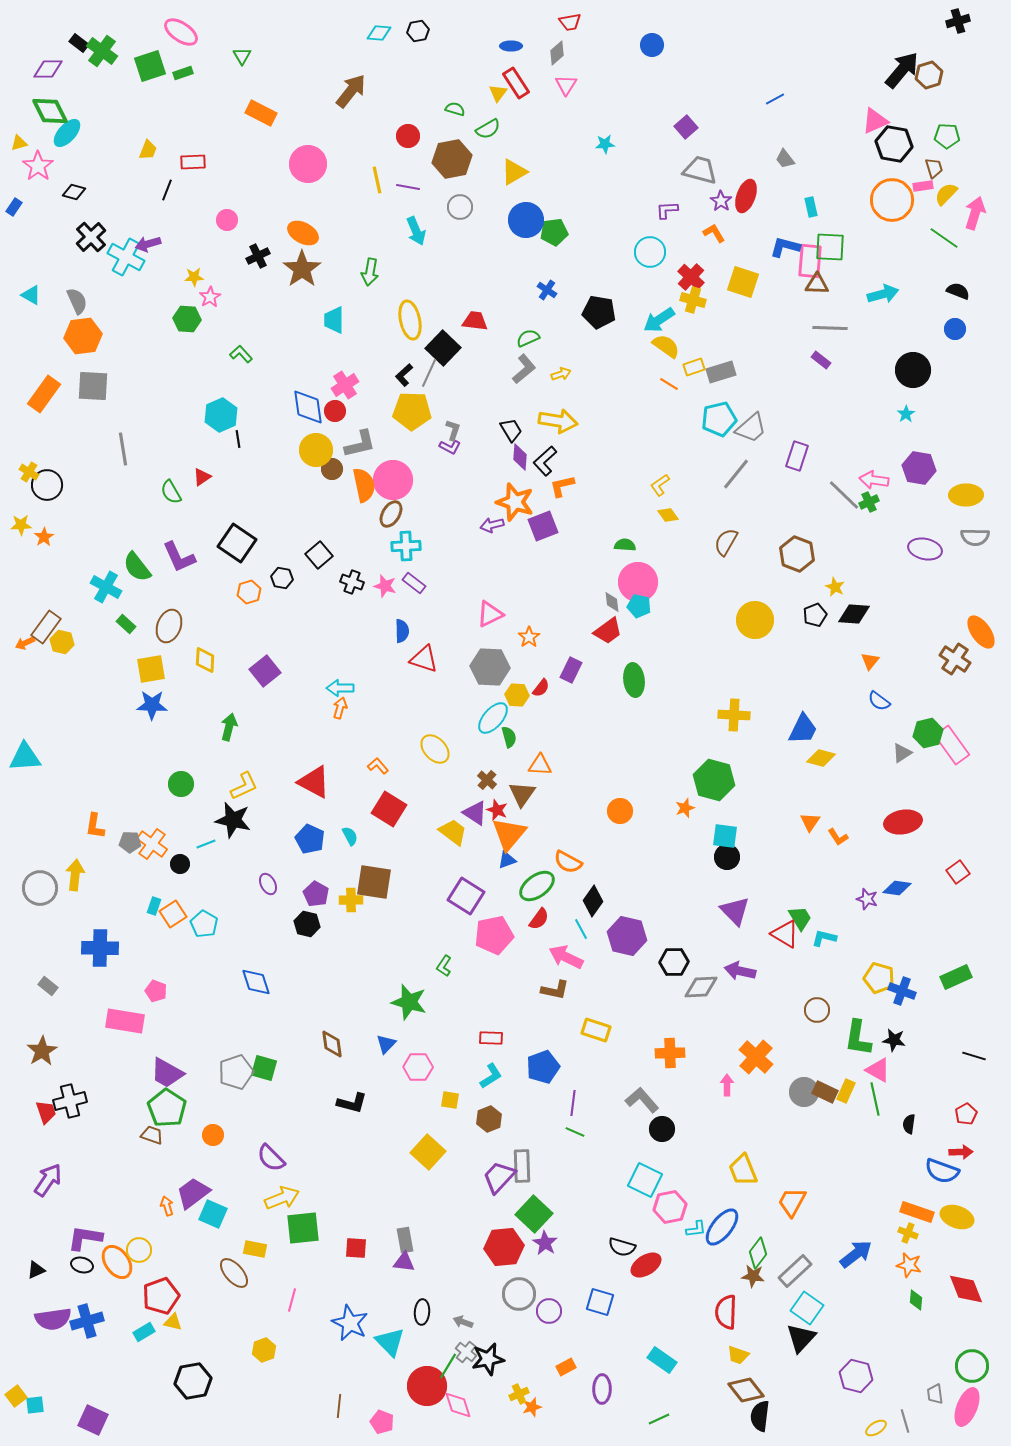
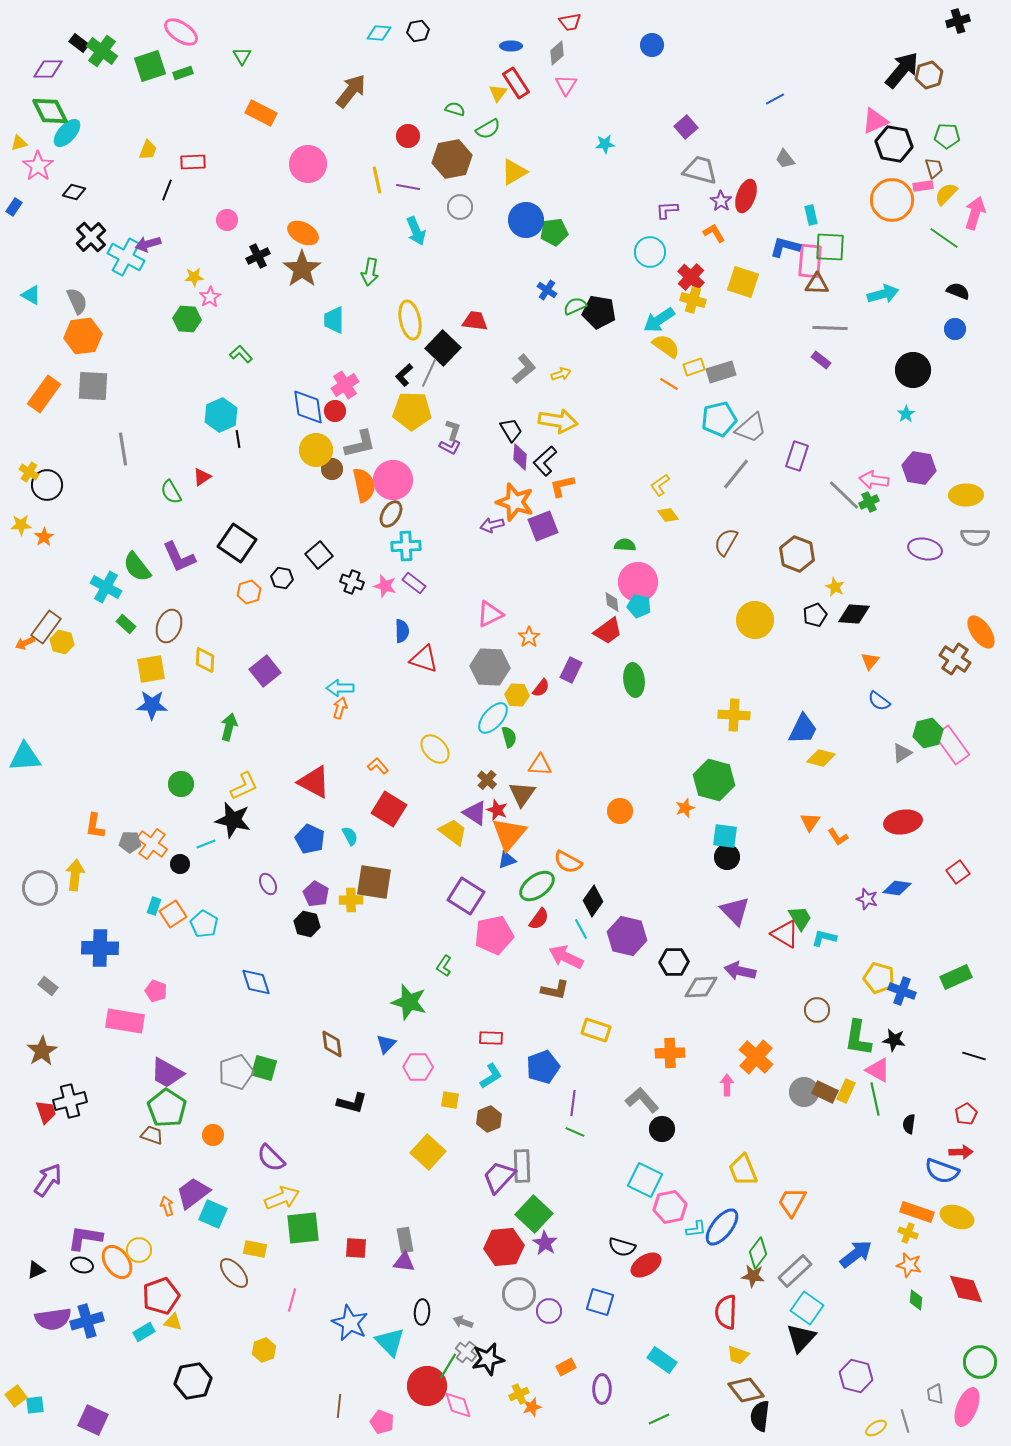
cyan rectangle at (811, 207): moved 8 px down
green semicircle at (528, 338): moved 47 px right, 32 px up
green circle at (972, 1366): moved 8 px right, 4 px up
